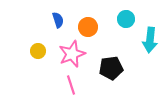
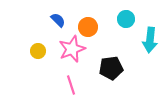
blue semicircle: rotated 28 degrees counterclockwise
pink star: moved 5 px up
